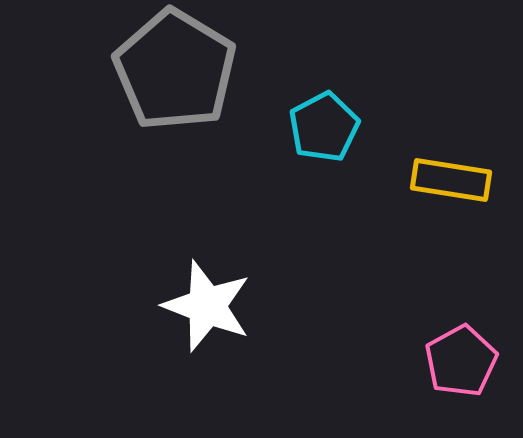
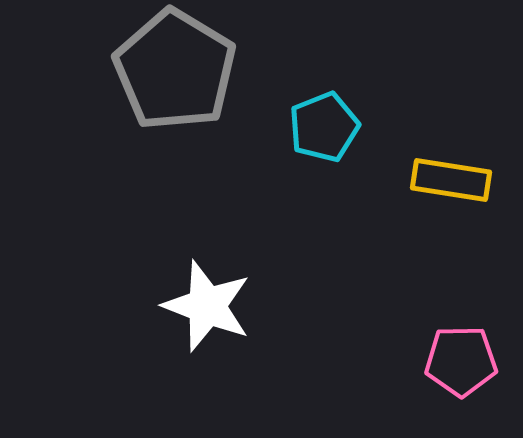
cyan pentagon: rotated 6 degrees clockwise
pink pentagon: rotated 28 degrees clockwise
